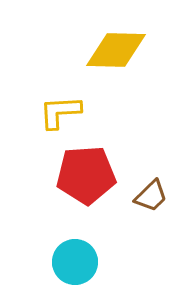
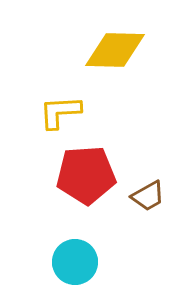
yellow diamond: moved 1 px left
brown trapezoid: moved 3 px left; rotated 15 degrees clockwise
